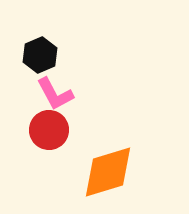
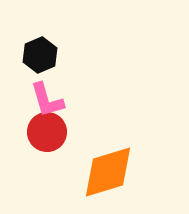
pink L-shape: moved 8 px left, 6 px down; rotated 12 degrees clockwise
red circle: moved 2 px left, 2 px down
